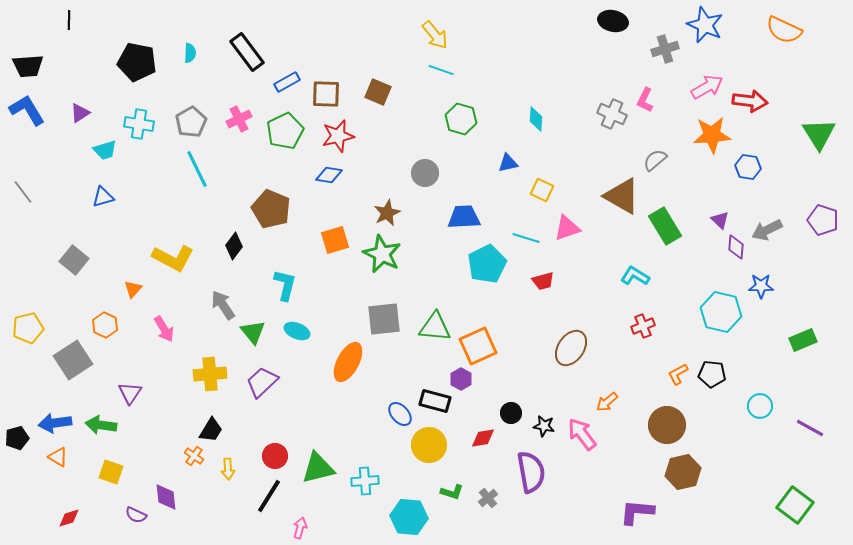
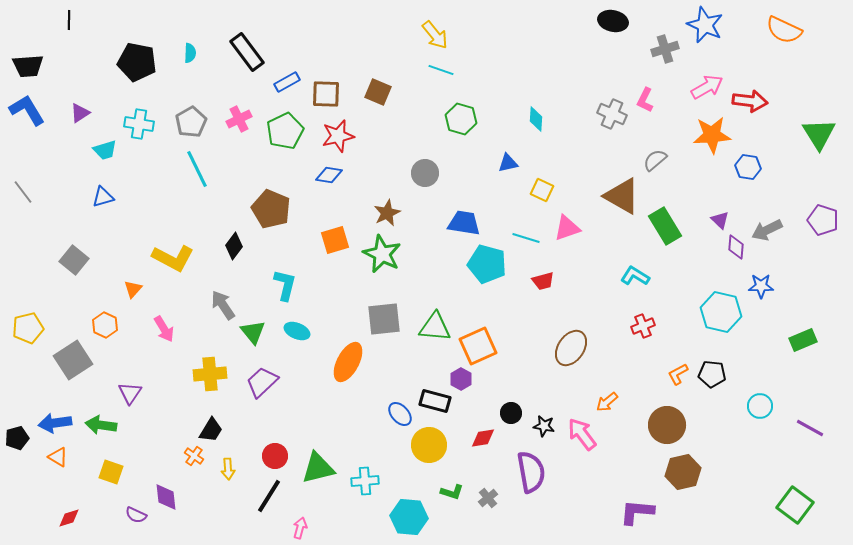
blue trapezoid at (464, 217): moved 6 px down; rotated 12 degrees clockwise
cyan pentagon at (487, 264): rotated 30 degrees counterclockwise
